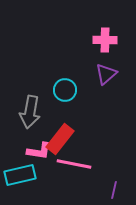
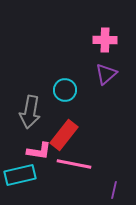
red rectangle: moved 4 px right, 4 px up
